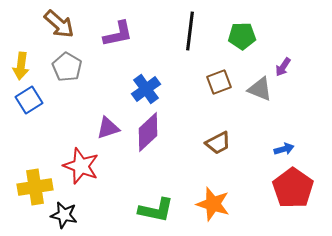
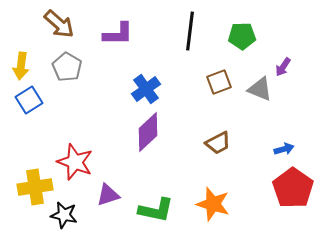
purple L-shape: rotated 12 degrees clockwise
purple triangle: moved 67 px down
red star: moved 6 px left, 4 px up
